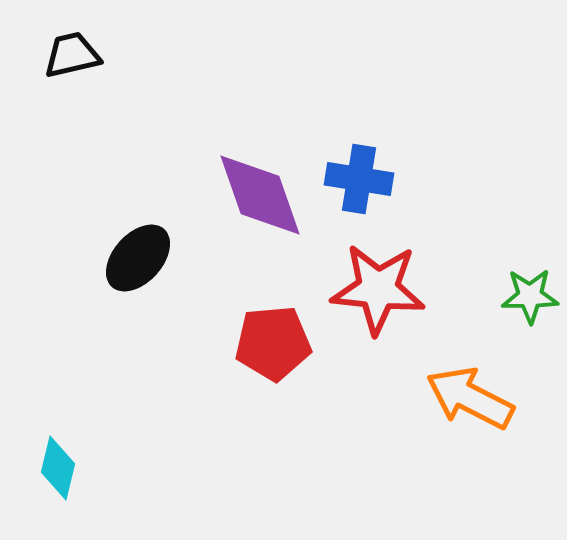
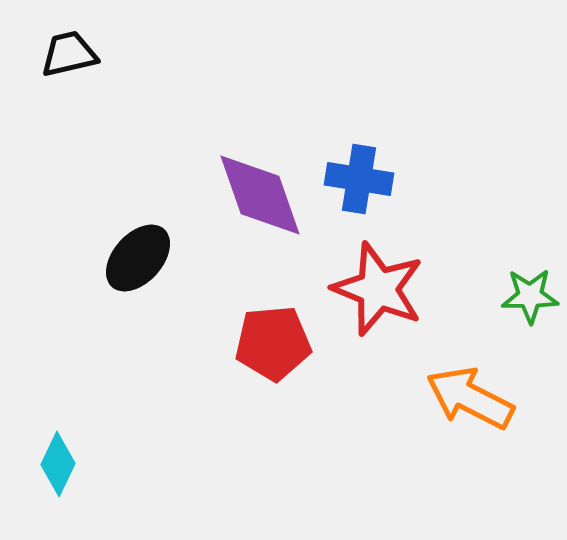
black trapezoid: moved 3 px left, 1 px up
red star: rotated 16 degrees clockwise
cyan diamond: moved 4 px up; rotated 12 degrees clockwise
